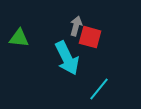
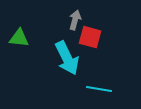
gray arrow: moved 1 px left, 6 px up
cyan line: rotated 60 degrees clockwise
